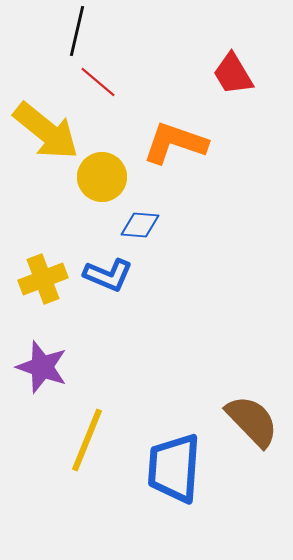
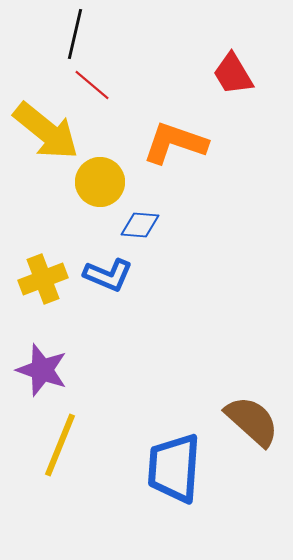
black line: moved 2 px left, 3 px down
red line: moved 6 px left, 3 px down
yellow circle: moved 2 px left, 5 px down
purple star: moved 3 px down
brown semicircle: rotated 4 degrees counterclockwise
yellow line: moved 27 px left, 5 px down
